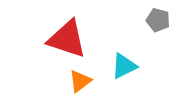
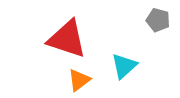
cyan triangle: rotated 16 degrees counterclockwise
orange triangle: moved 1 px left, 1 px up
